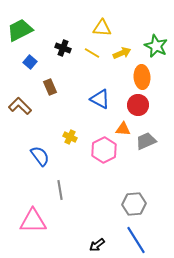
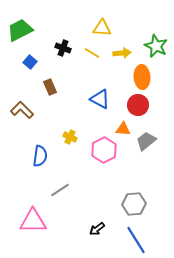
yellow arrow: rotated 18 degrees clockwise
brown L-shape: moved 2 px right, 4 px down
gray trapezoid: rotated 15 degrees counterclockwise
blue semicircle: rotated 45 degrees clockwise
gray line: rotated 66 degrees clockwise
black arrow: moved 16 px up
